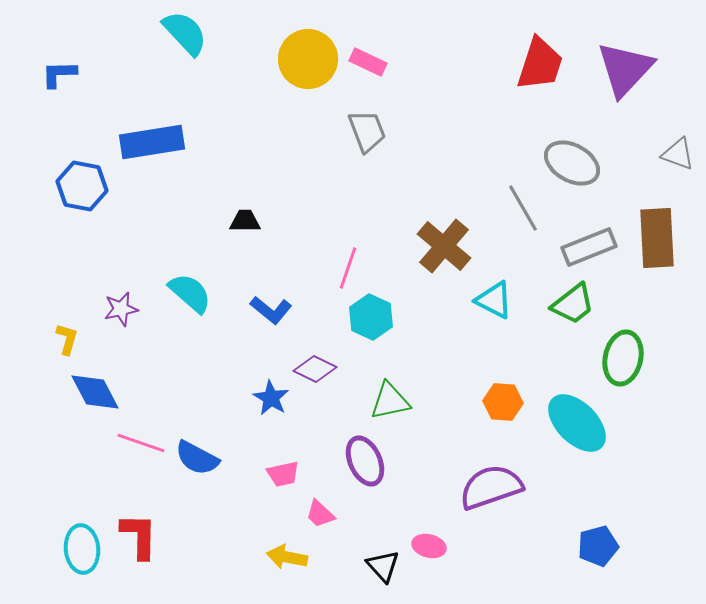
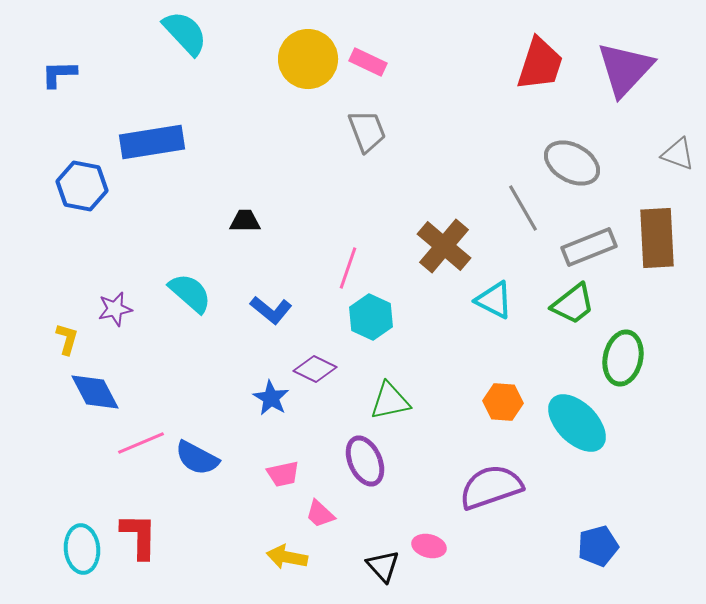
purple star at (121, 309): moved 6 px left
pink line at (141, 443): rotated 42 degrees counterclockwise
